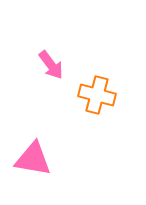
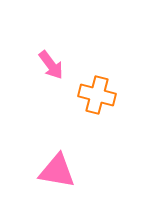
pink triangle: moved 24 px right, 12 px down
